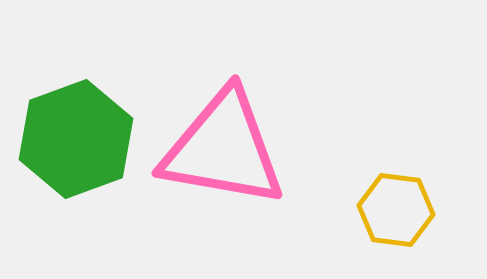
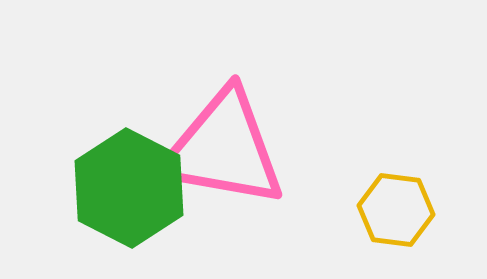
green hexagon: moved 53 px right, 49 px down; rotated 13 degrees counterclockwise
